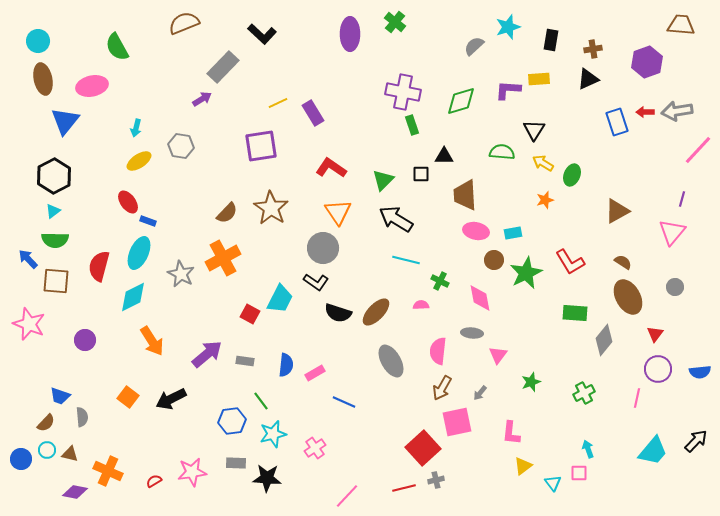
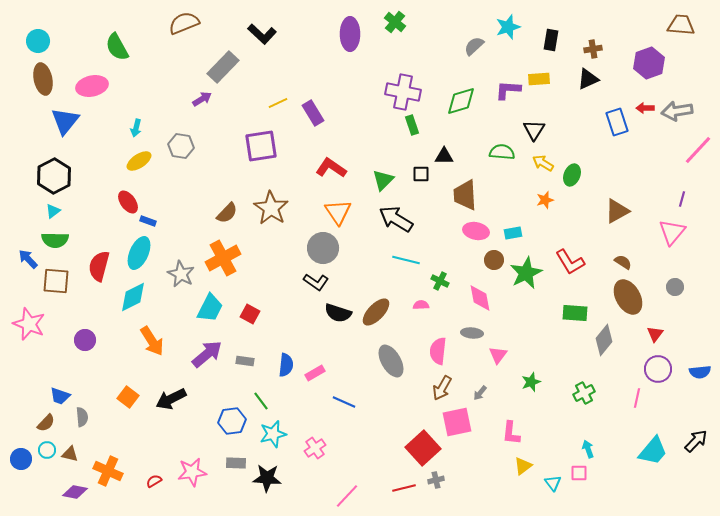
purple hexagon at (647, 62): moved 2 px right, 1 px down
red arrow at (645, 112): moved 4 px up
cyan trapezoid at (280, 299): moved 70 px left, 9 px down
